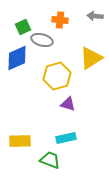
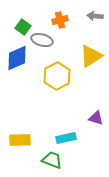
orange cross: rotated 21 degrees counterclockwise
green square: rotated 28 degrees counterclockwise
yellow triangle: moved 2 px up
yellow hexagon: rotated 12 degrees counterclockwise
purple triangle: moved 28 px right, 14 px down
yellow rectangle: moved 1 px up
green trapezoid: moved 2 px right
